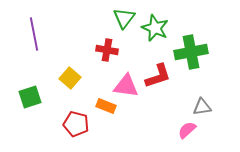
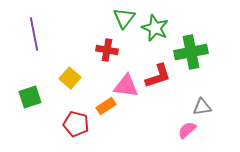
orange rectangle: rotated 54 degrees counterclockwise
